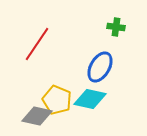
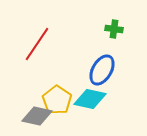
green cross: moved 2 px left, 2 px down
blue ellipse: moved 2 px right, 3 px down
yellow pentagon: rotated 12 degrees clockwise
